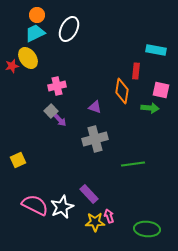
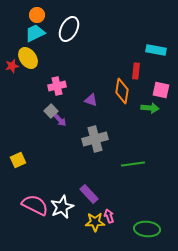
purple triangle: moved 4 px left, 7 px up
